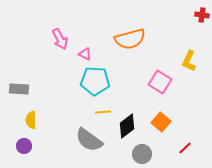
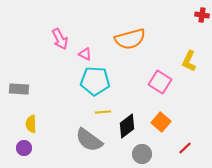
yellow semicircle: moved 4 px down
purple circle: moved 2 px down
